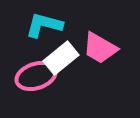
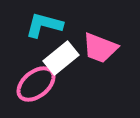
pink trapezoid: rotated 9 degrees counterclockwise
pink ellipse: moved 8 px down; rotated 21 degrees counterclockwise
